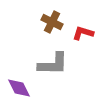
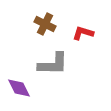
brown cross: moved 7 px left, 2 px down
